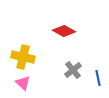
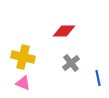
red diamond: rotated 30 degrees counterclockwise
gray cross: moved 2 px left, 7 px up
pink triangle: rotated 21 degrees counterclockwise
